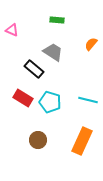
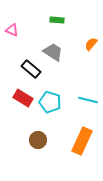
black rectangle: moved 3 px left
